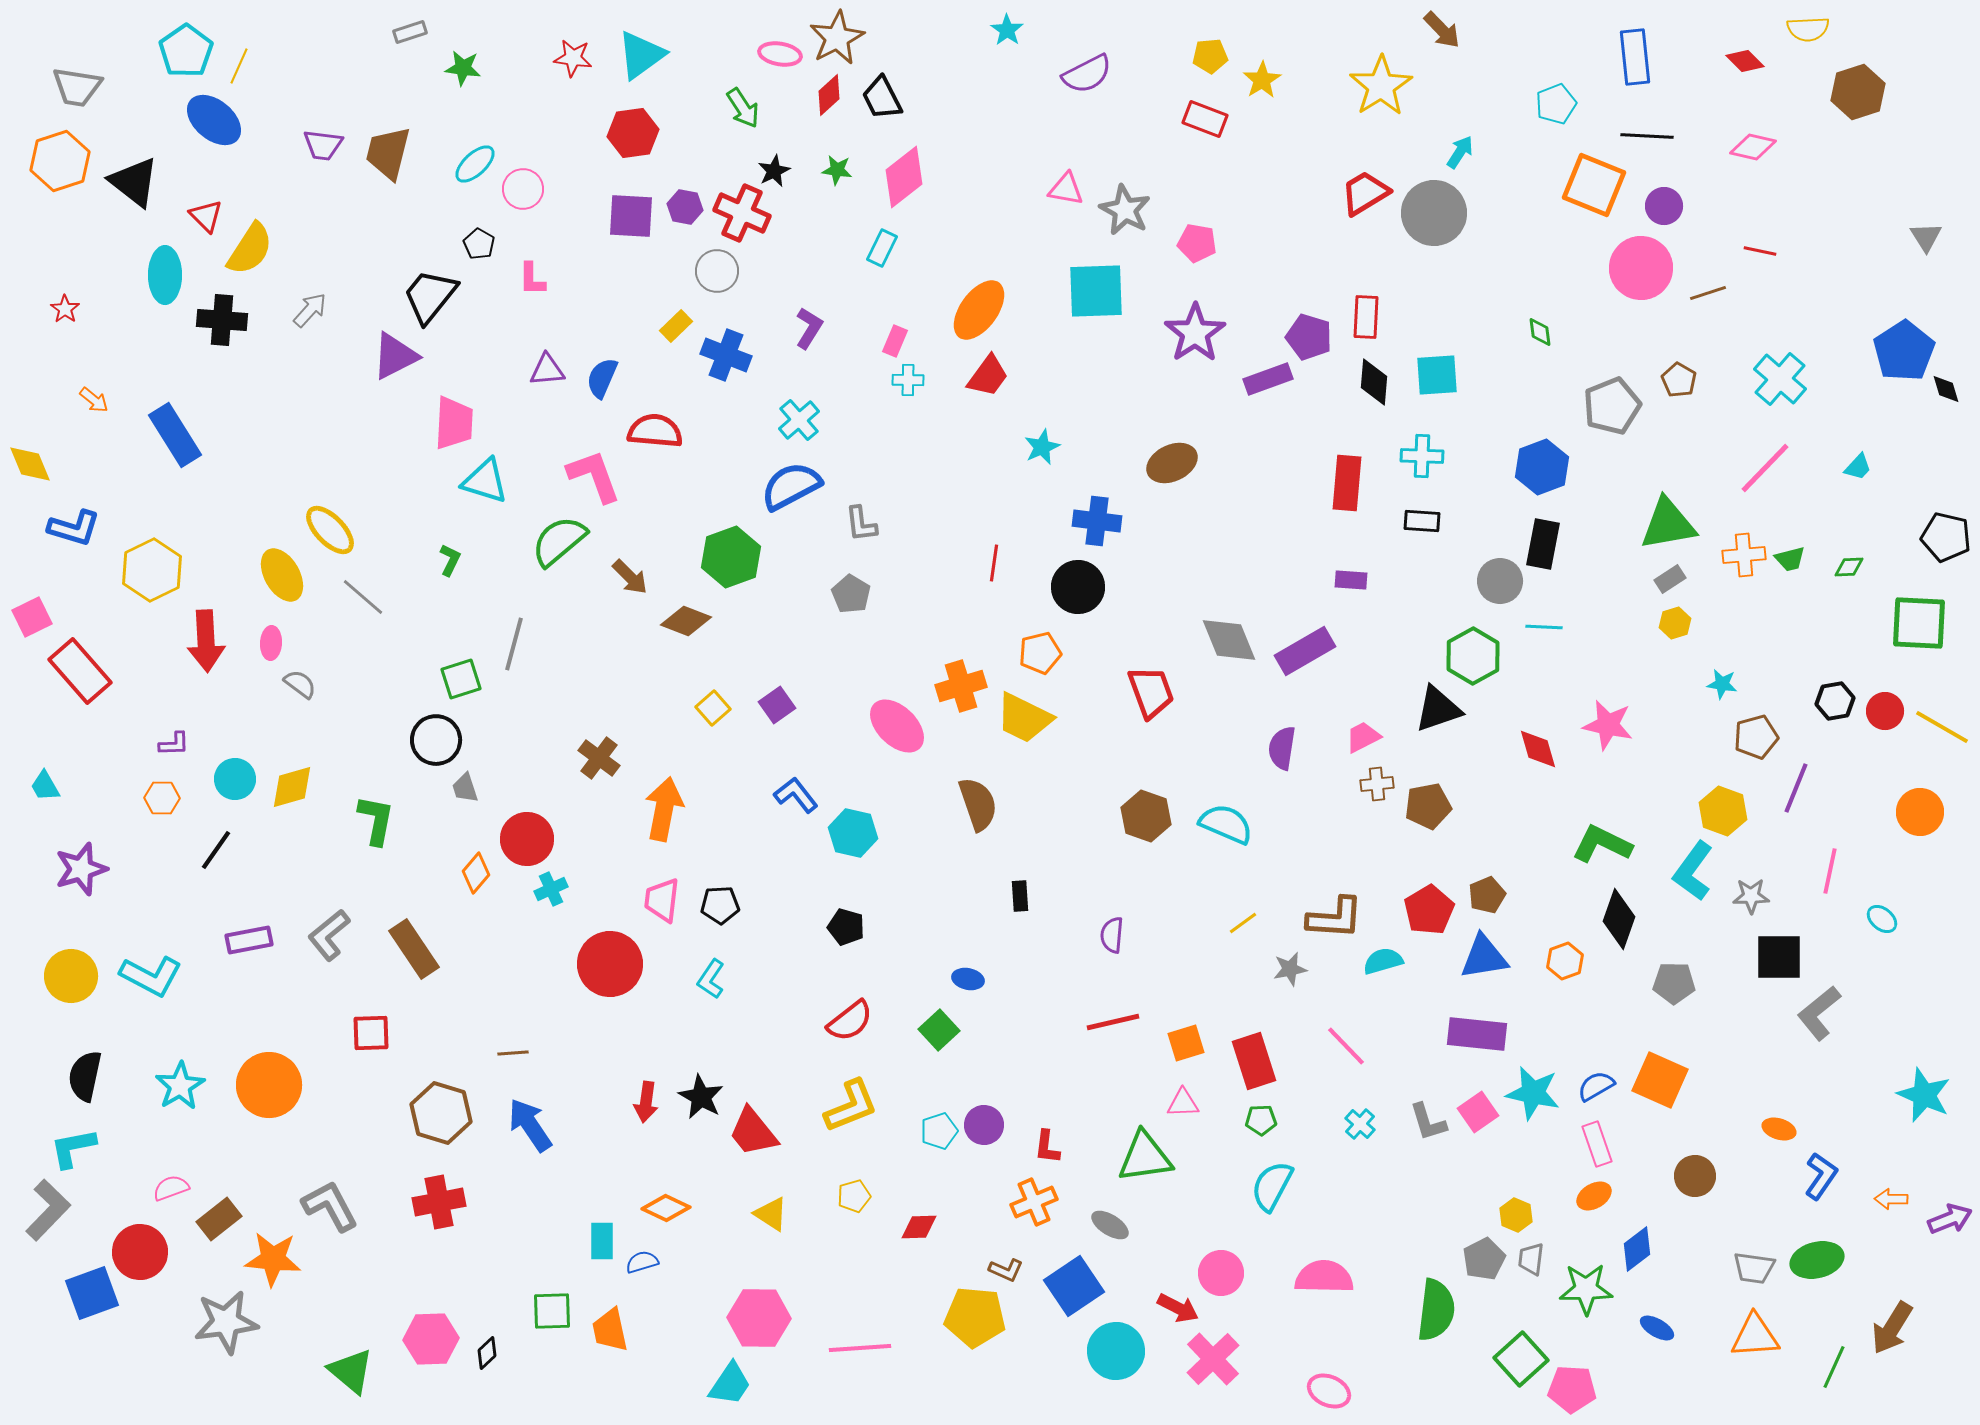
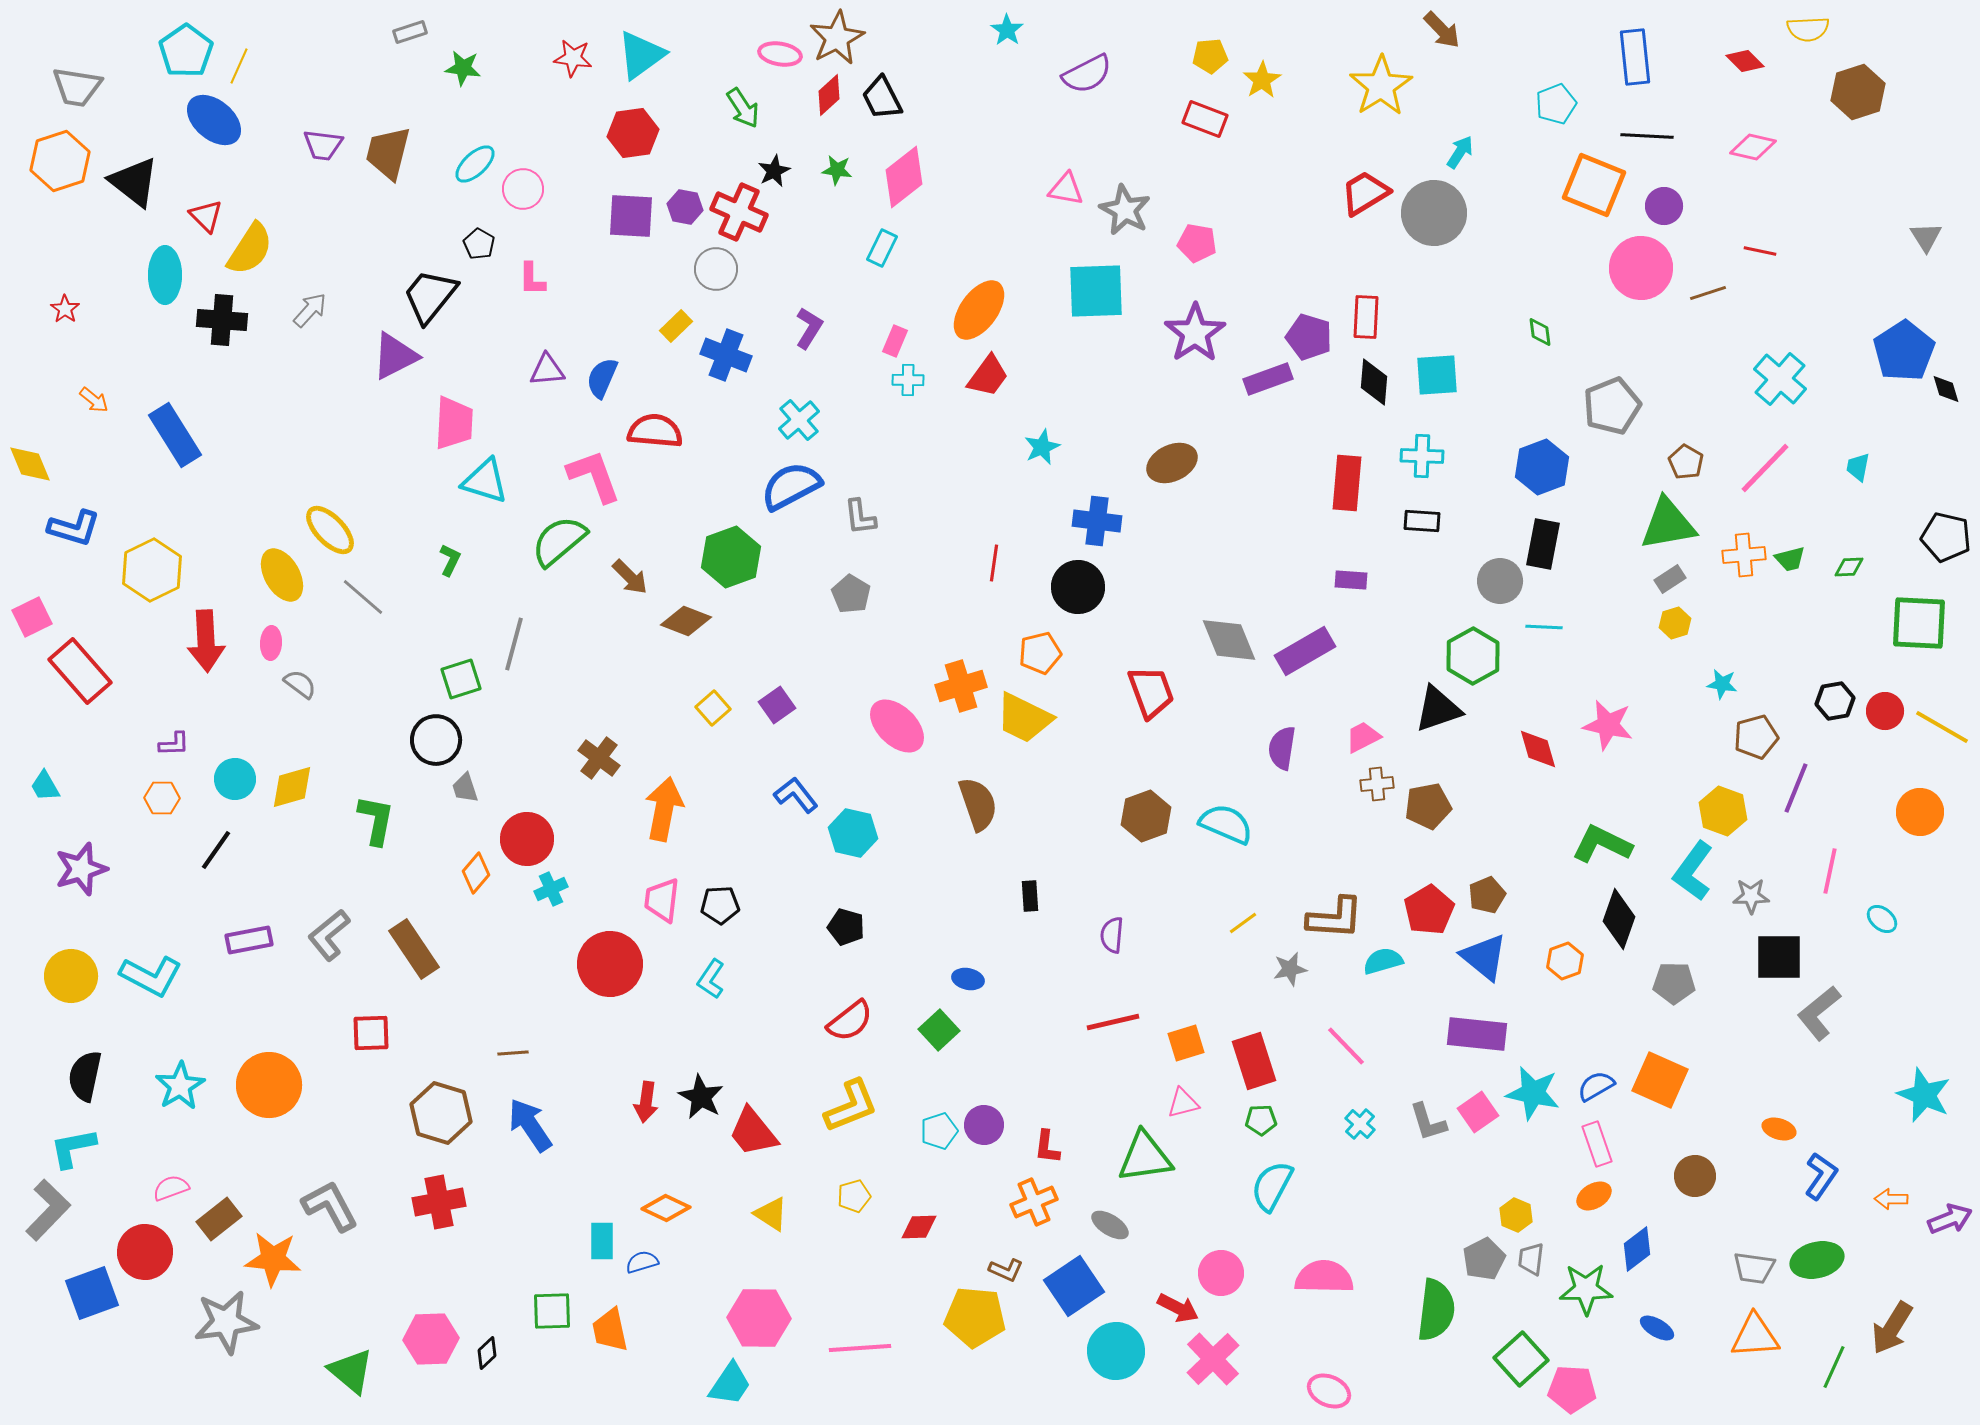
red cross at (742, 213): moved 3 px left, 1 px up
gray circle at (717, 271): moved 1 px left, 2 px up
brown pentagon at (1679, 380): moved 7 px right, 82 px down
cyan trapezoid at (1858, 467): rotated 148 degrees clockwise
gray L-shape at (861, 524): moved 1 px left, 7 px up
brown hexagon at (1146, 816): rotated 21 degrees clockwise
black rectangle at (1020, 896): moved 10 px right
blue triangle at (1484, 957): rotated 48 degrees clockwise
pink triangle at (1183, 1103): rotated 12 degrees counterclockwise
red circle at (140, 1252): moved 5 px right
